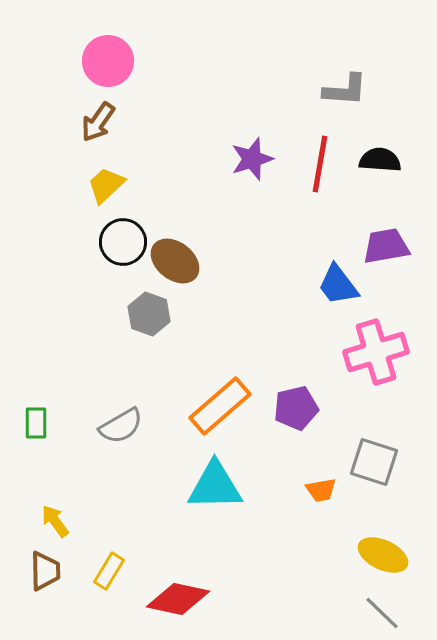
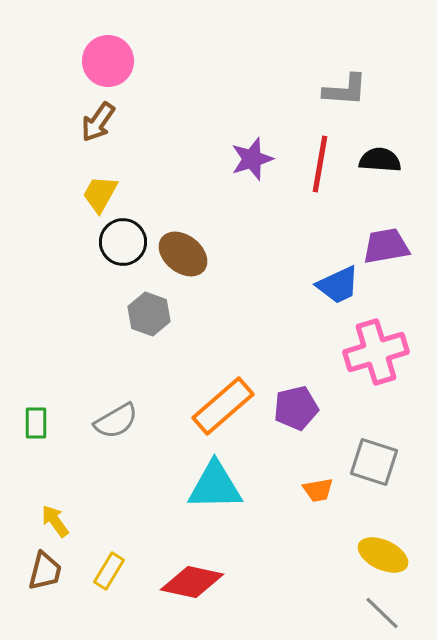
yellow trapezoid: moved 6 px left, 9 px down; rotated 18 degrees counterclockwise
brown ellipse: moved 8 px right, 7 px up
blue trapezoid: rotated 78 degrees counterclockwise
orange rectangle: moved 3 px right
gray semicircle: moved 5 px left, 5 px up
orange trapezoid: moved 3 px left
brown trapezoid: rotated 15 degrees clockwise
red diamond: moved 14 px right, 17 px up
